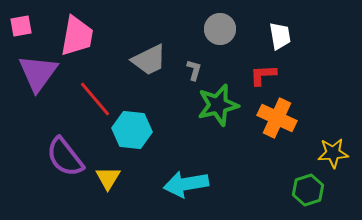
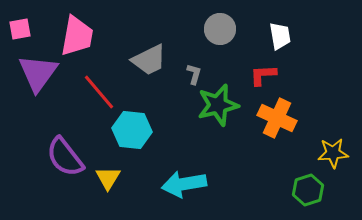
pink square: moved 1 px left, 3 px down
gray L-shape: moved 4 px down
red line: moved 4 px right, 7 px up
cyan arrow: moved 2 px left
